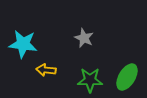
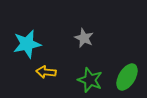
cyan star: moved 4 px right; rotated 20 degrees counterclockwise
yellow arrow: moved 2 px down
green star: rotated 20 degrees clockwise
